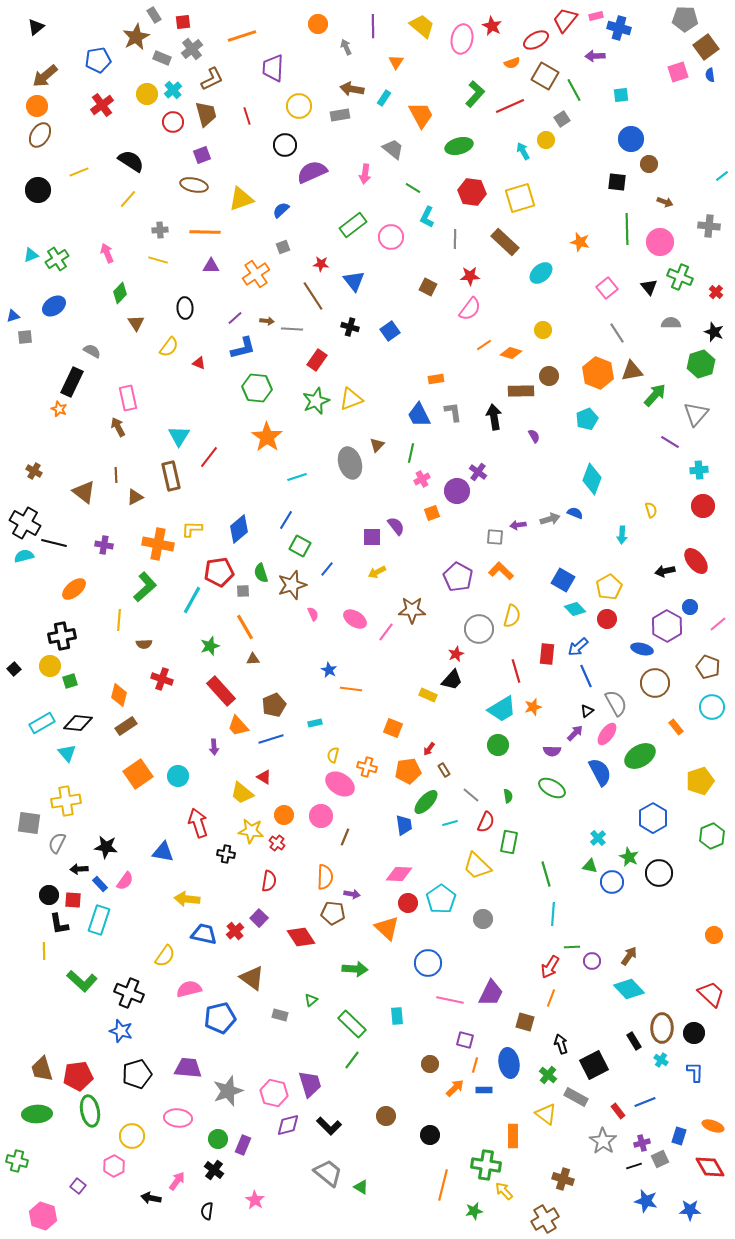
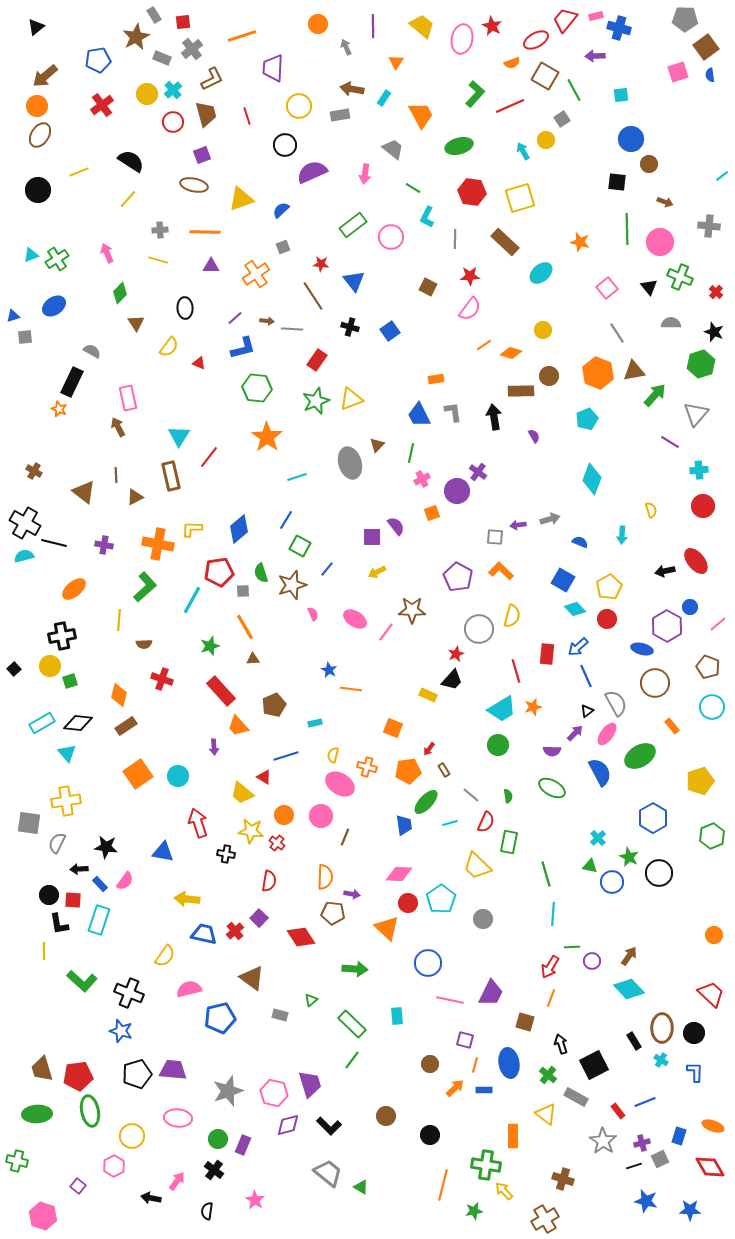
brown triangle at (632, 371): moved 2 px right
blue semicircle at (575, 513): moved 5 px right, 29 px down
orange rectangle at (676, 727): moved 4 px left, 1 px up
blue line at (271, 739): moved 15 px right, 17 px down
purple trapezoid at (188, 1068): moved 15 px left, 2 px down
